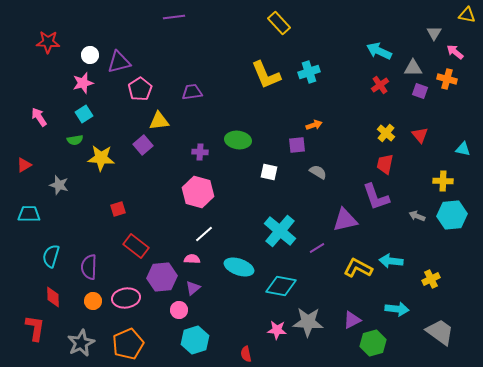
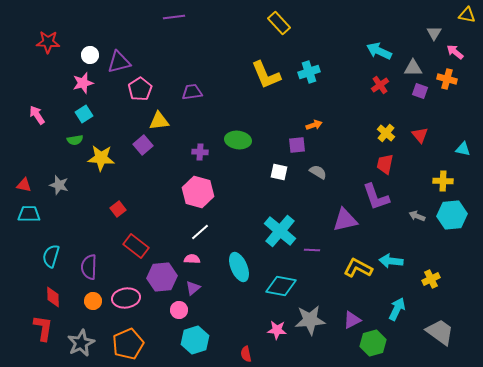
pink arrow at (39, 117): moved 2 px left, 2 px up
red triangle at (24, 165): moved 20 px down; rotated 42 degrees clockwise
white square at (269, 172): moved 10 px right
red square at (118, 209): rotated 21 degrees counterclockwise
white line at (204, 234): moved 4 px left, 2 px up
purple line at (317, 248): moved 5 px left, 2 px down; rotated 35 degrees clockwise
cyan ellipse at (239, 267): rotated 48 degrees clockwise
cyan arrow at (397, 309): rotated 70 degrees counterclockwise
gray star at (308, 322): moved 2 px right, 2 px up; rotated 8 degrees counterclockwise
red L-shape at (35, 328): moved 8 px right
